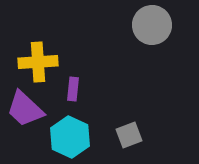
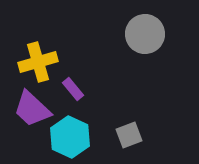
gray circle: moved 7 px left, 9 px down
yellow cross: rotated 12 degrees counterclockwise
purple rectangle: rotated 45 degrees counterclockwise
purple trapezoid: moved 7 px right
